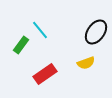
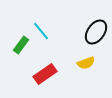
cyan line: moved 1 px right, 1 px down
